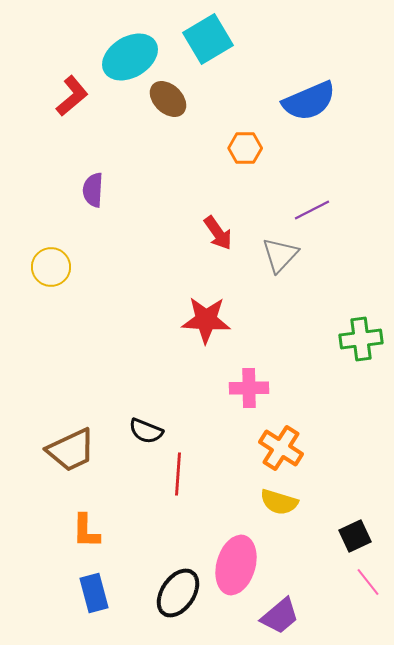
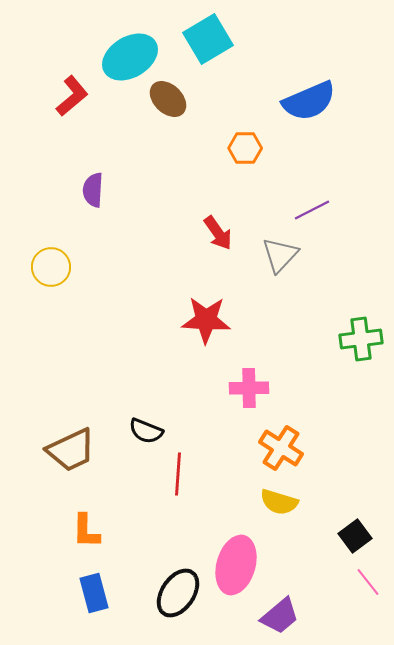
black square: rotated 12 degrees counterclockwise
